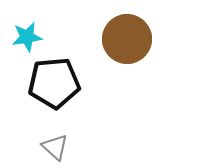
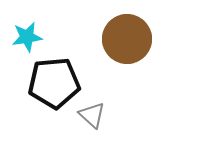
gray triangle: moved 37 px right, 32 px up
